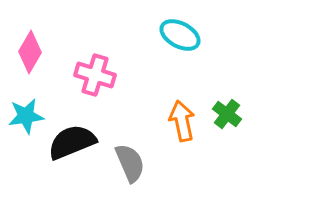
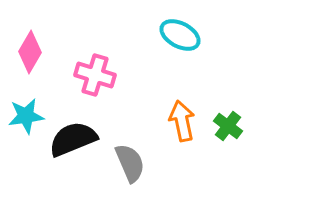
green cross: moved 1 px right, 12 px down
black semicircle: moved 1 px right, 3 px up
